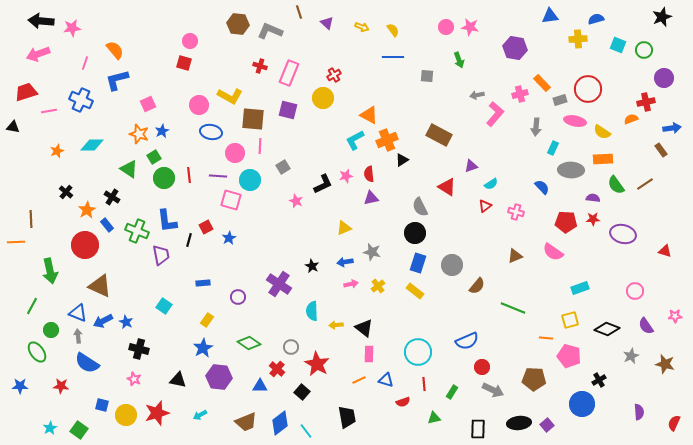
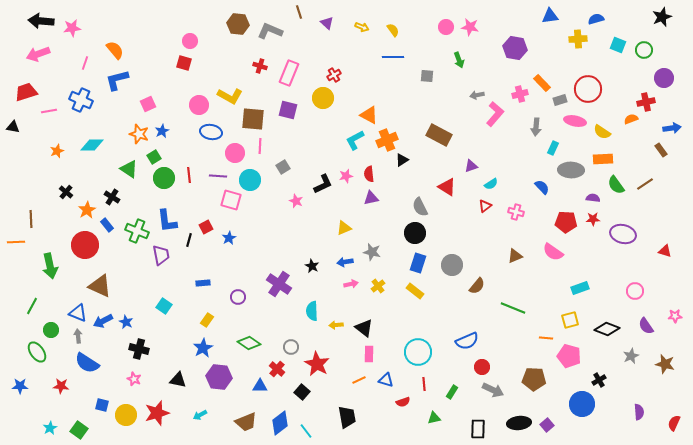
green arrow at (50, 271): moved 5 px up
